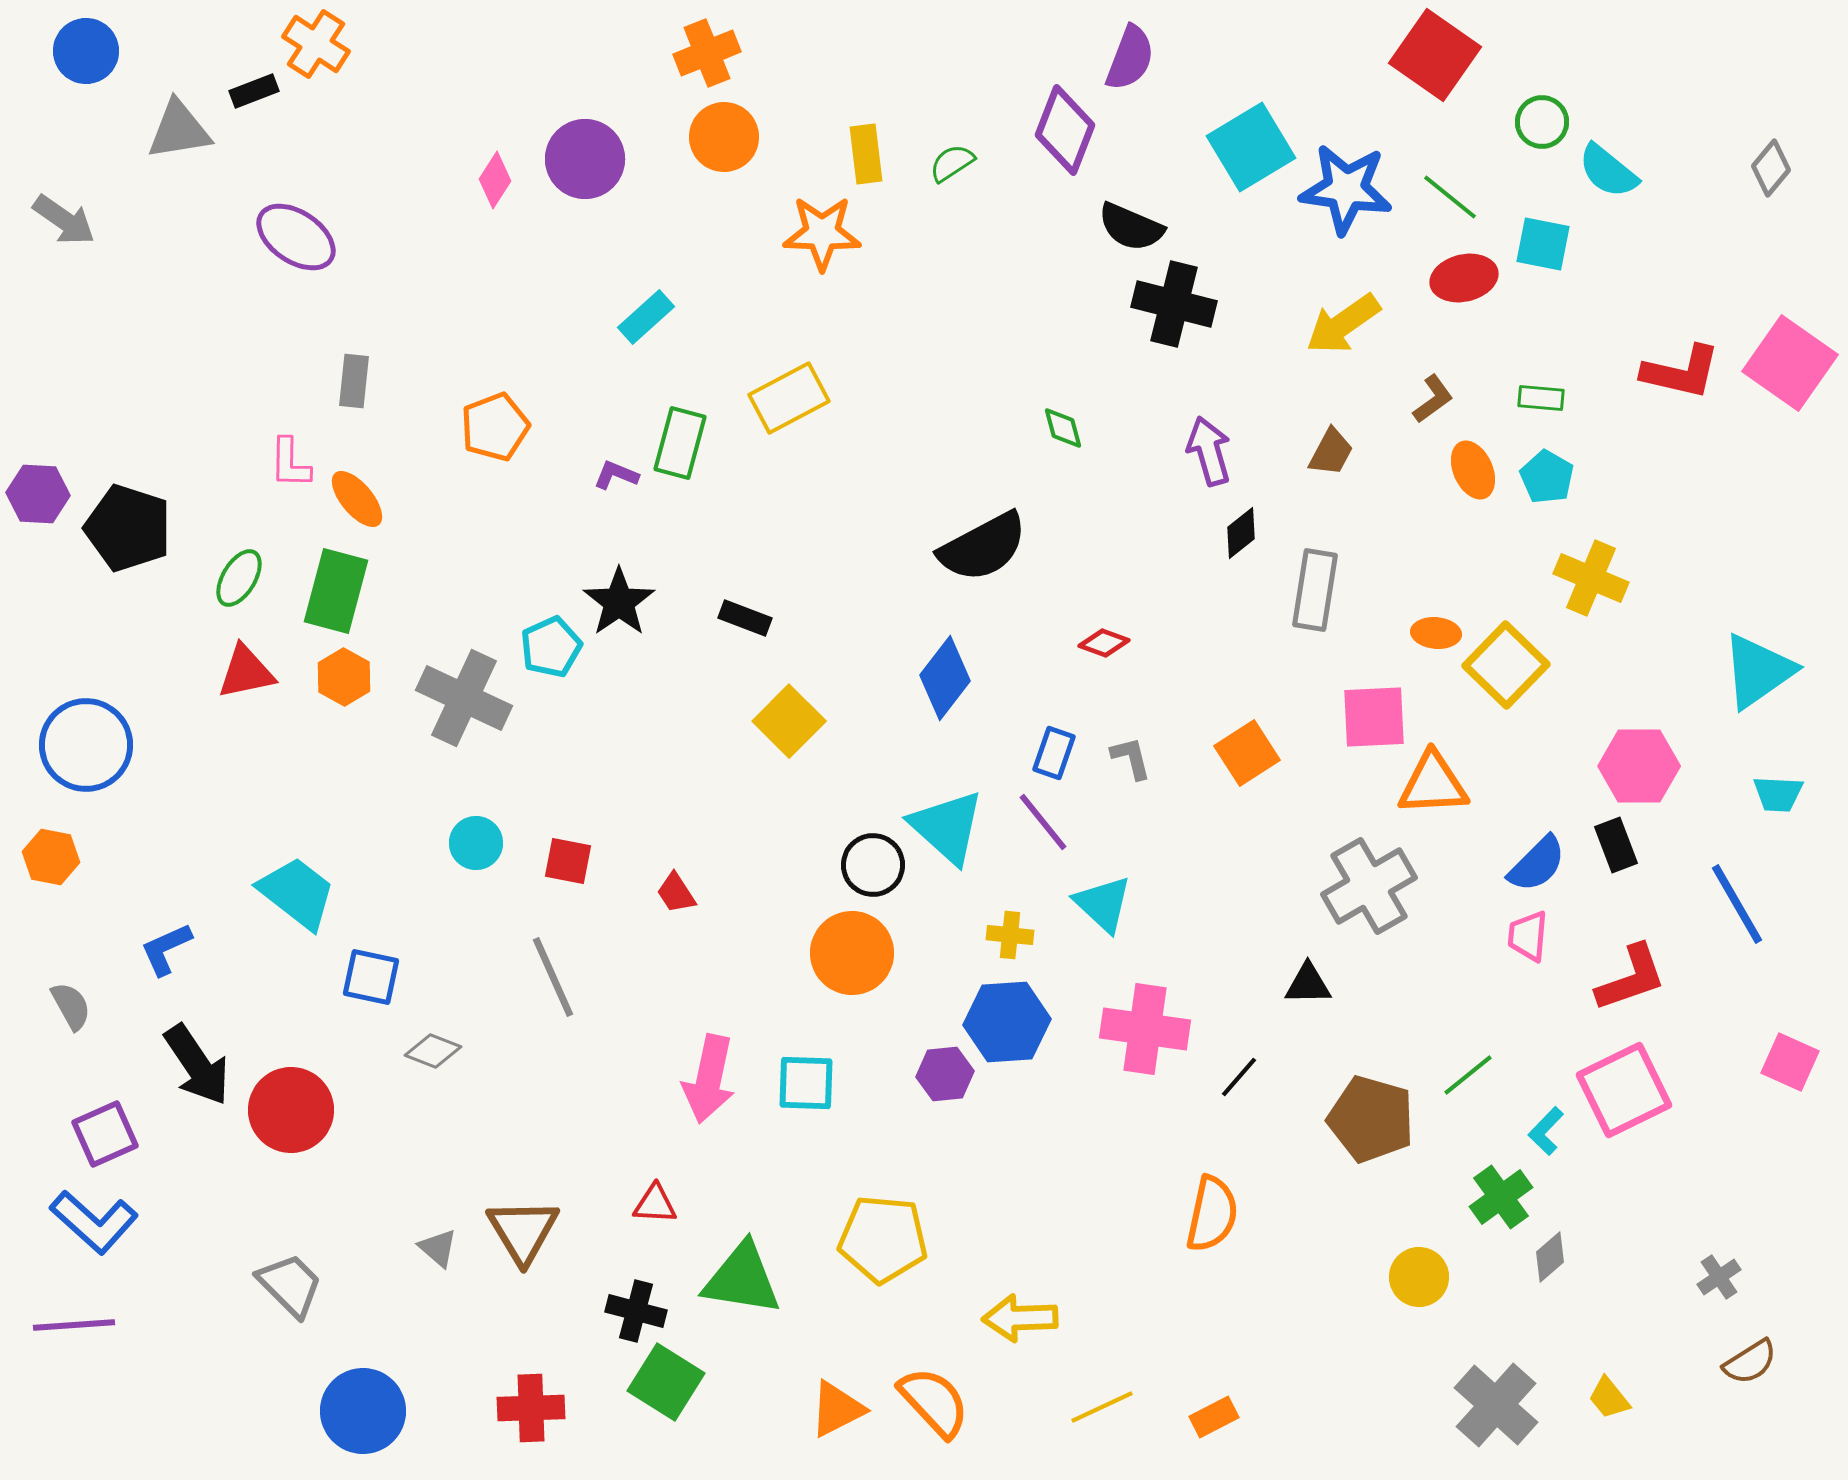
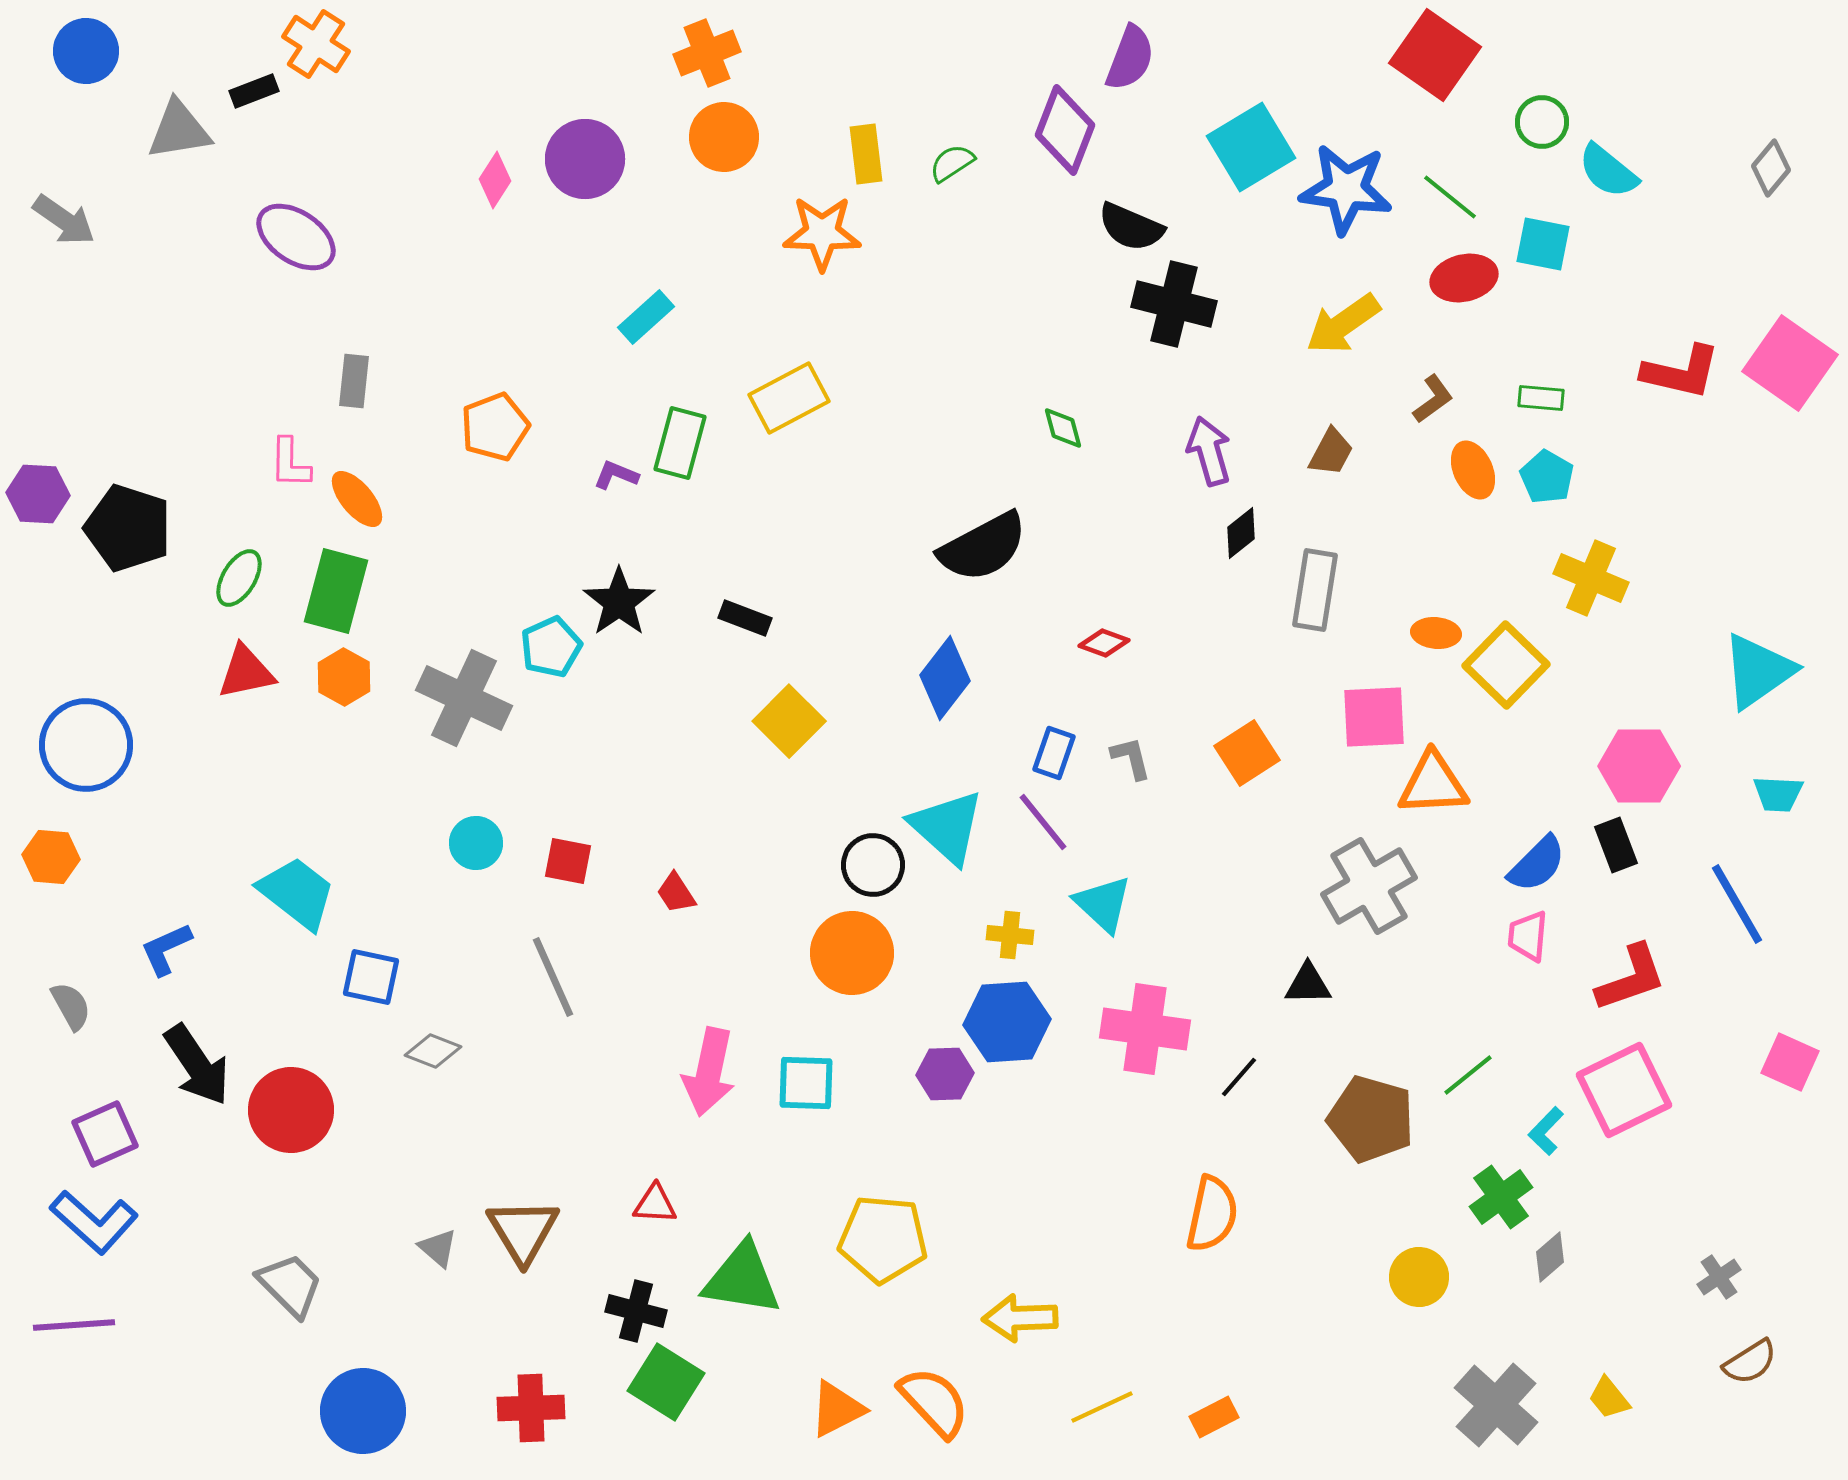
orange hexagon at (51, 857): rotated 6 degrees counterclockwise
purple hexagon at (945, 1074): rotated 4 degrees clockwise
pink arrow at (709, 1079): moved 7 px up
